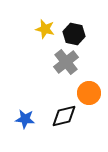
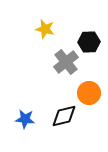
black hexagon: moved 15 px right, 8 px down; rotated 15 degrees counterclockwise
